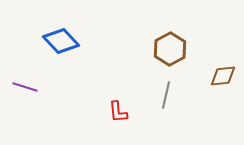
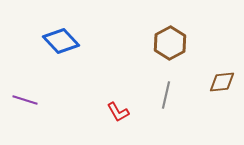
brown hexagon: moved 6 px up
brown diamond: moved 1 px left, 6 px down
purple line: moved 13 px down
red L-shape: rotated 25 degrees counterclockwise
